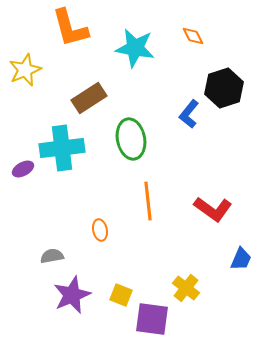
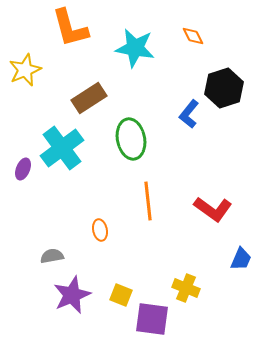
cyan cross: rotated 30 degrees counterclockwise
purple ellipse: rotated 40 degrees counterclockwise
yellow cross: rotated 16 degrees counterclockwise
